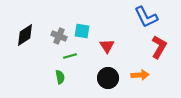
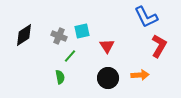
cyan square: rotated 21 degrees counterclockwise
black diamond: moved 1 px left
red L-shape: moved 1 px up
green line: rotated 32 degrees counterclockwise
